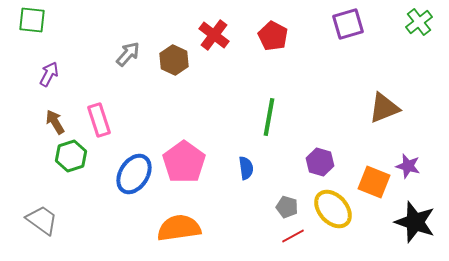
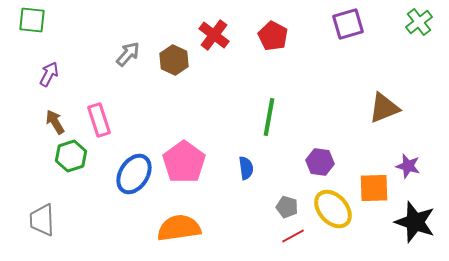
purple hexagon: rotated 8 degrees counterclockwise
orange square: moved 6 px down; rotated 24 degrees counterclockwise
gray trapezoid: rotated 128 degrees counterclockwise
